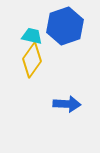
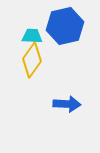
blue hexagon: rotated 6 degrees clockwise
cyan trapezoid: rotated 10 degrees counterclockwise
